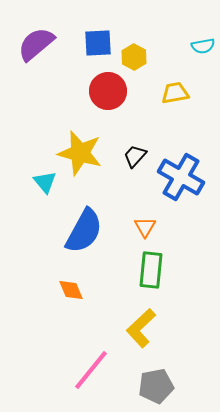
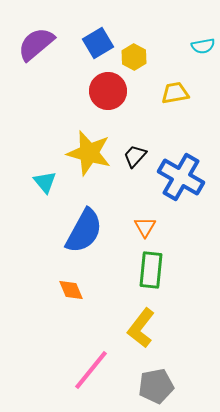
blue square: rotated 28 degrees counterclockwise
yellow star: moved 9 px right
yellow L-shape: rotated 9 degrees counterclockwise
